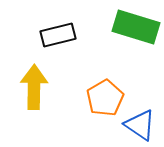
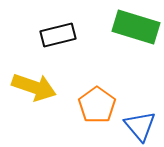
yellow arrow: rotated 108 degrees clockwise
orange pentagon: moved 8 px left, 7 px down; rotated 6 degrees counterclockwise
blue triangle: moved 1 px down; rotated 16 degrees clockwise
